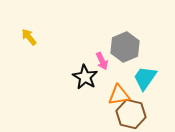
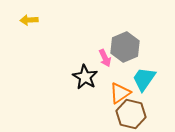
yellow arrow: moved 17 px up; rotated 54 degrees counterclockwise
pink arrow: moved 3 px right, 3 px up
cyan trapezoid: moved 1 px left, 1 px down
orange triangle: moved 1 px right, 2 px up; rotated 25 degrees counterclockwise
